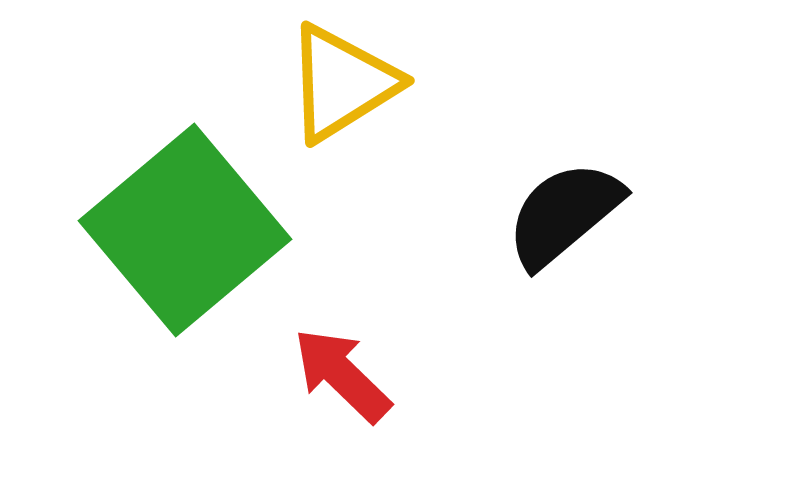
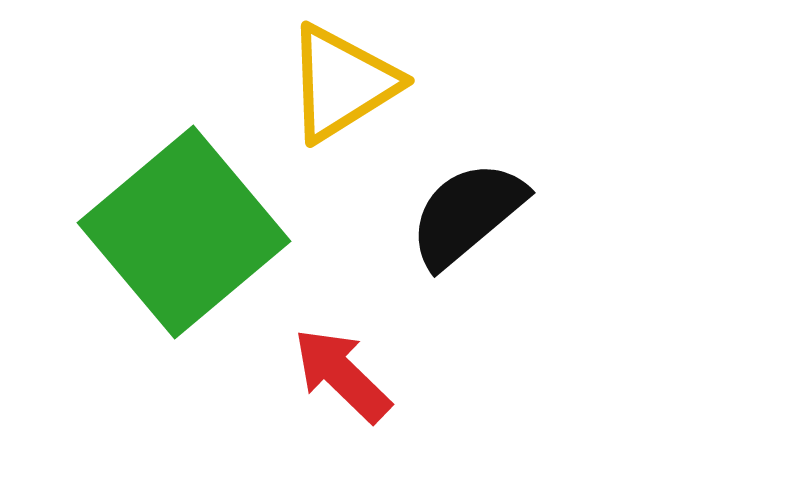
black semicircle: moved 97 px left
green square: moved 1 px left, 2 px down
